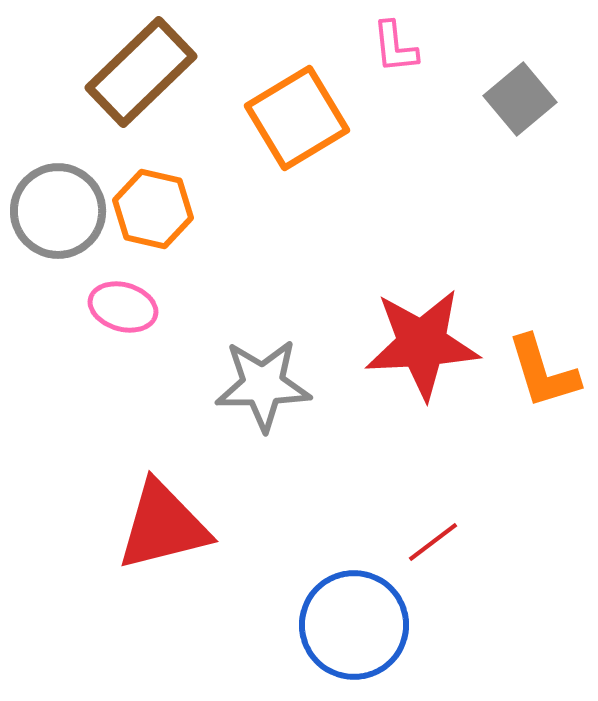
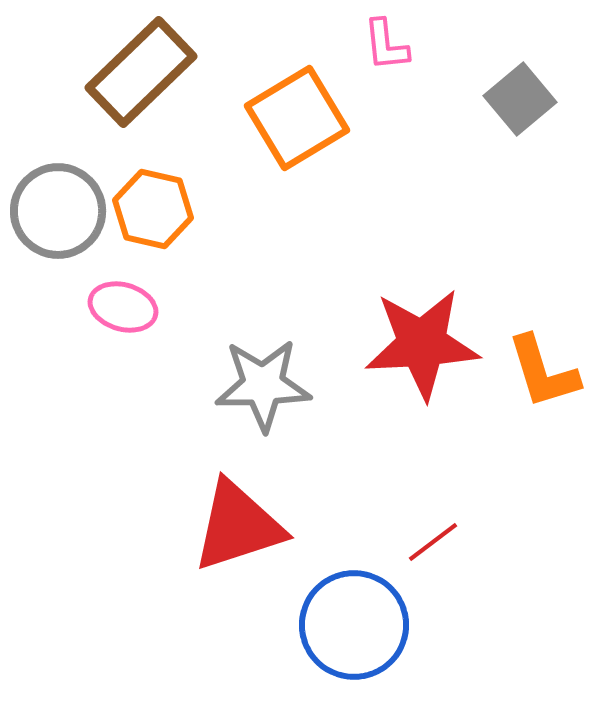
pink L-shape: moved 9 px left, 2 px up
red triangle: moved 75 px right; rotated 4 degrees counterclockwise
